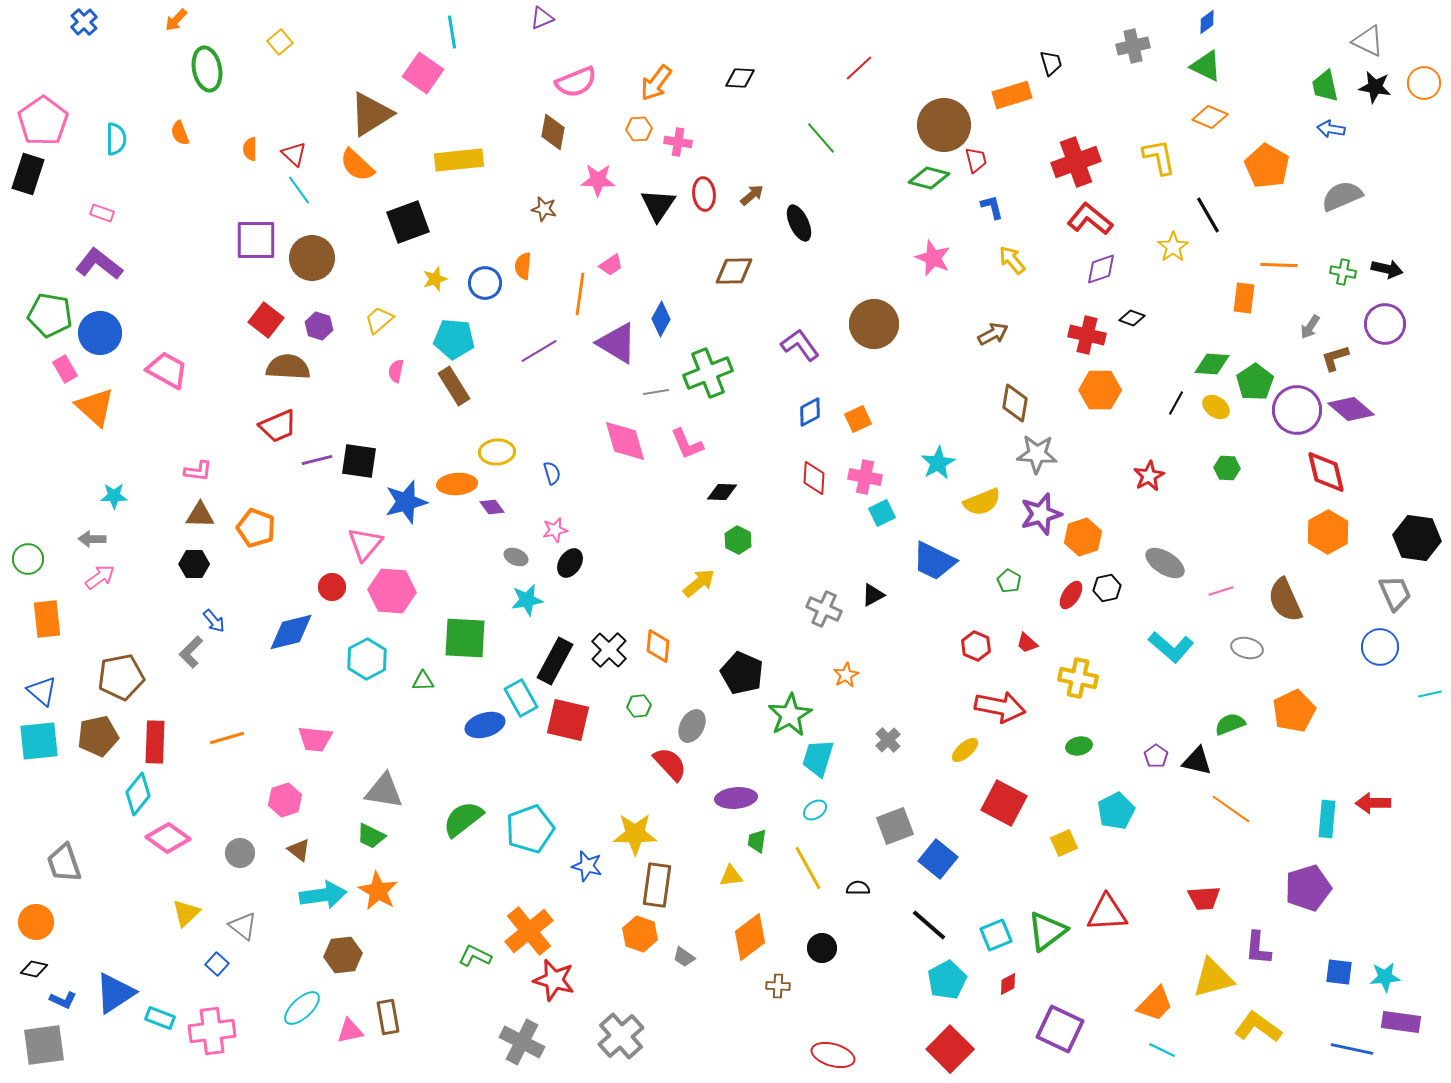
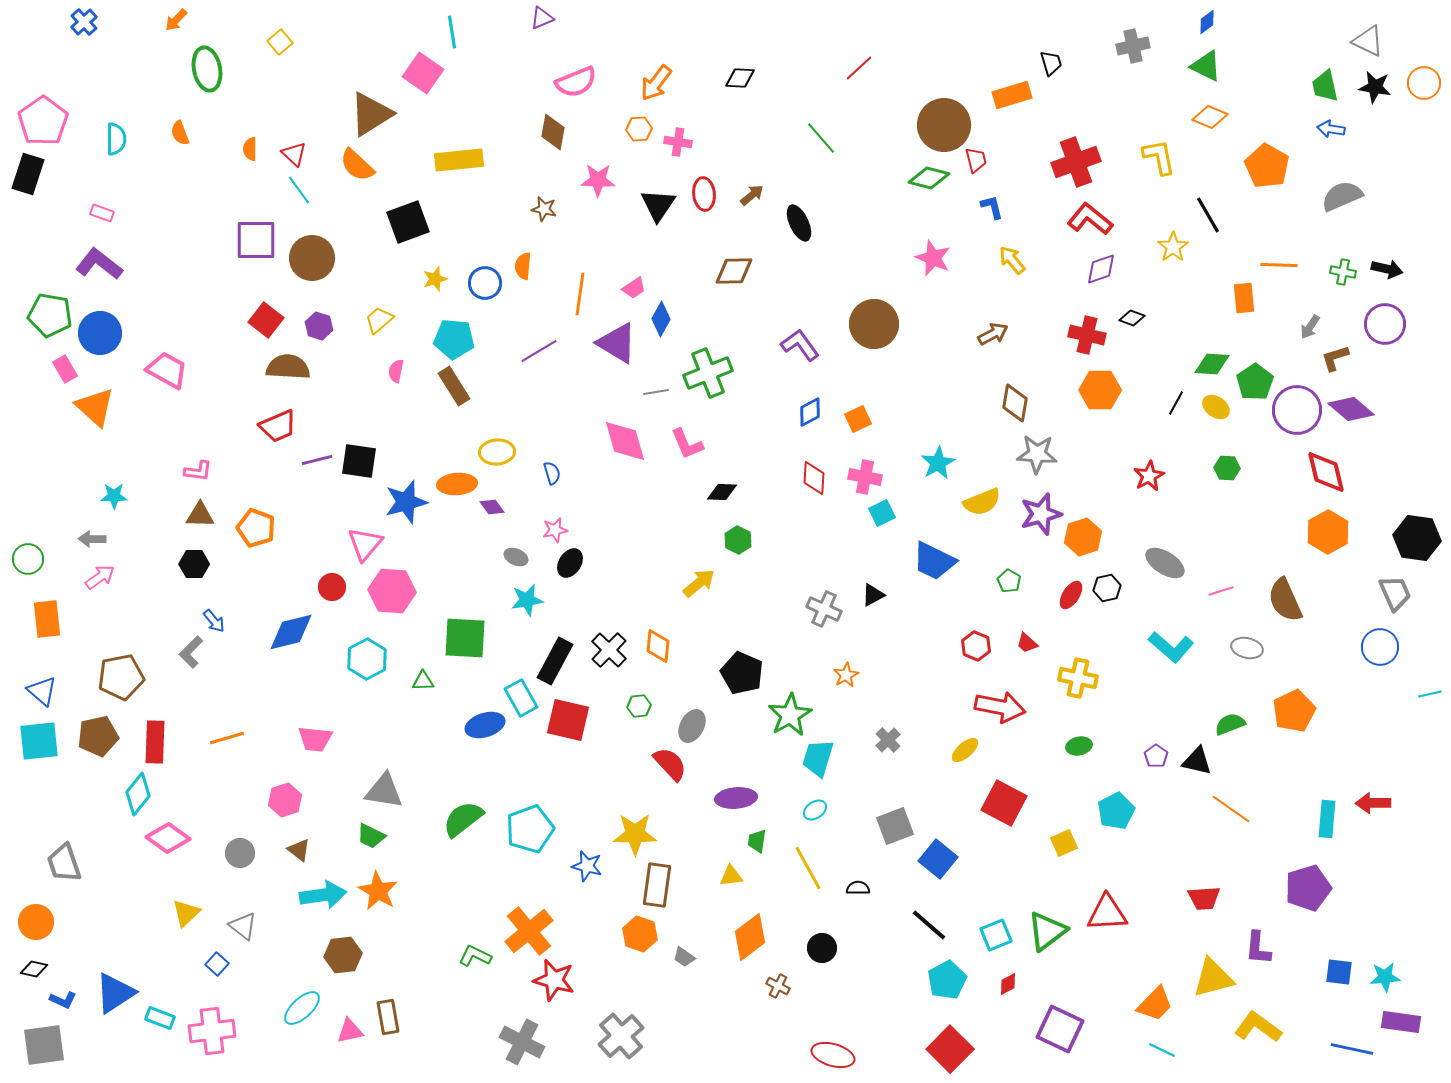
pink trapezoid at (611, 265): moved 23 px right, 23 px down
orange rectangle at (1244, 298): rotated 12 degrees counterclockwise
brown cross at (778, 986): rotated 25 degrees clockwise
